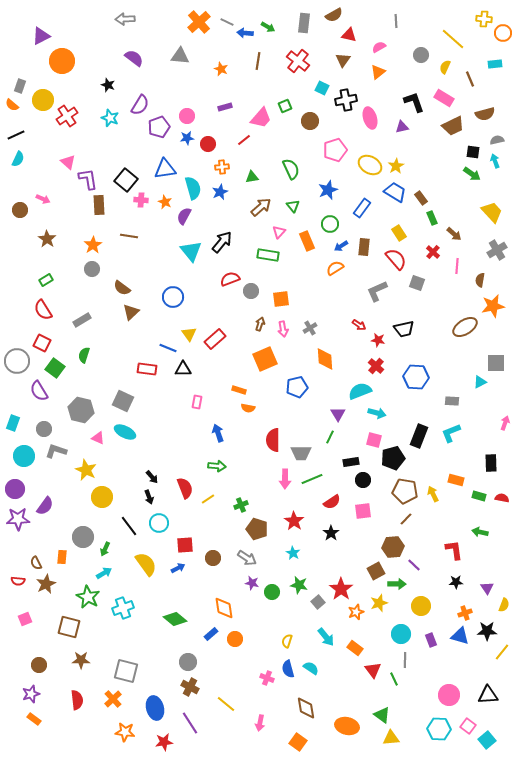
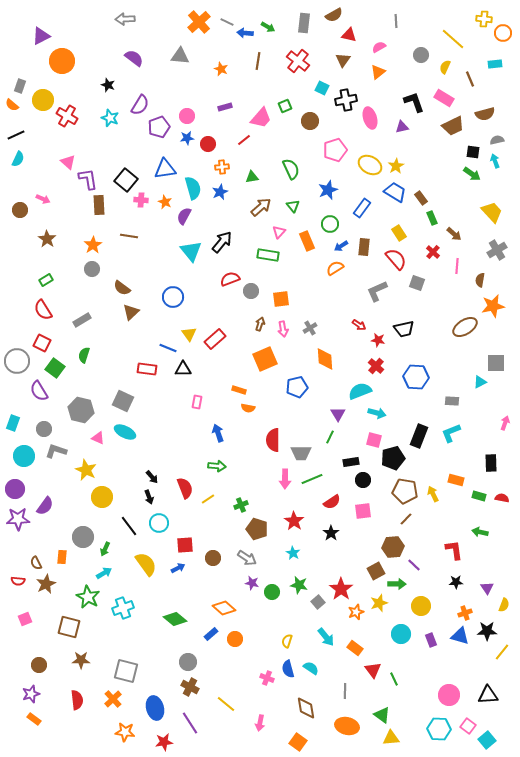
red cross at (67, 116): rotated 25 degrees counterclockwise
orange diamond at (224, 608): rotated 40 degrees counterclockwise
gray line at (405, 660): moved 60 px left, 31 px down
